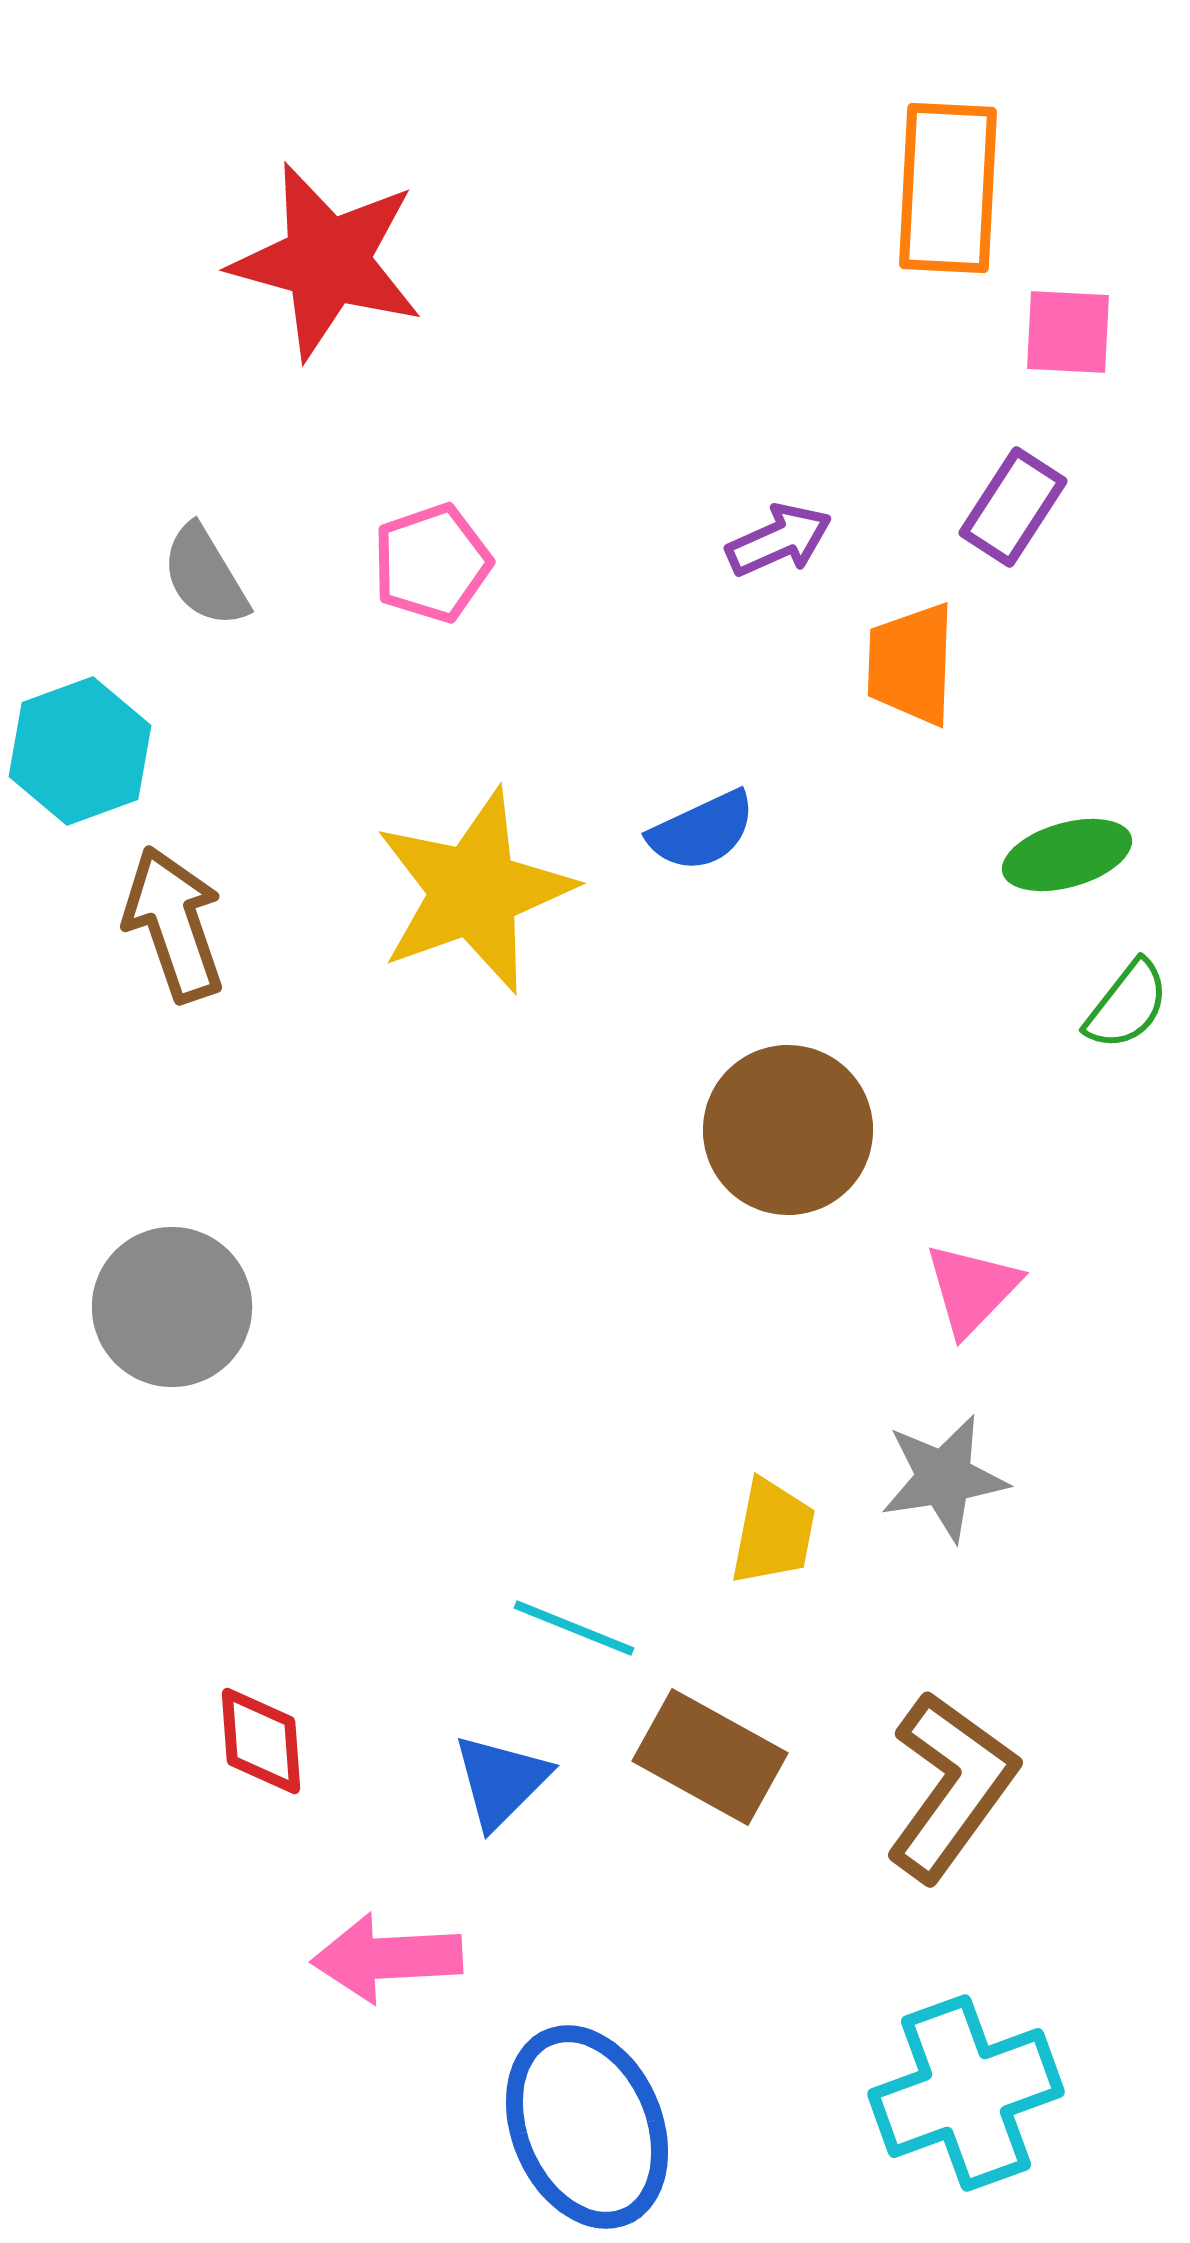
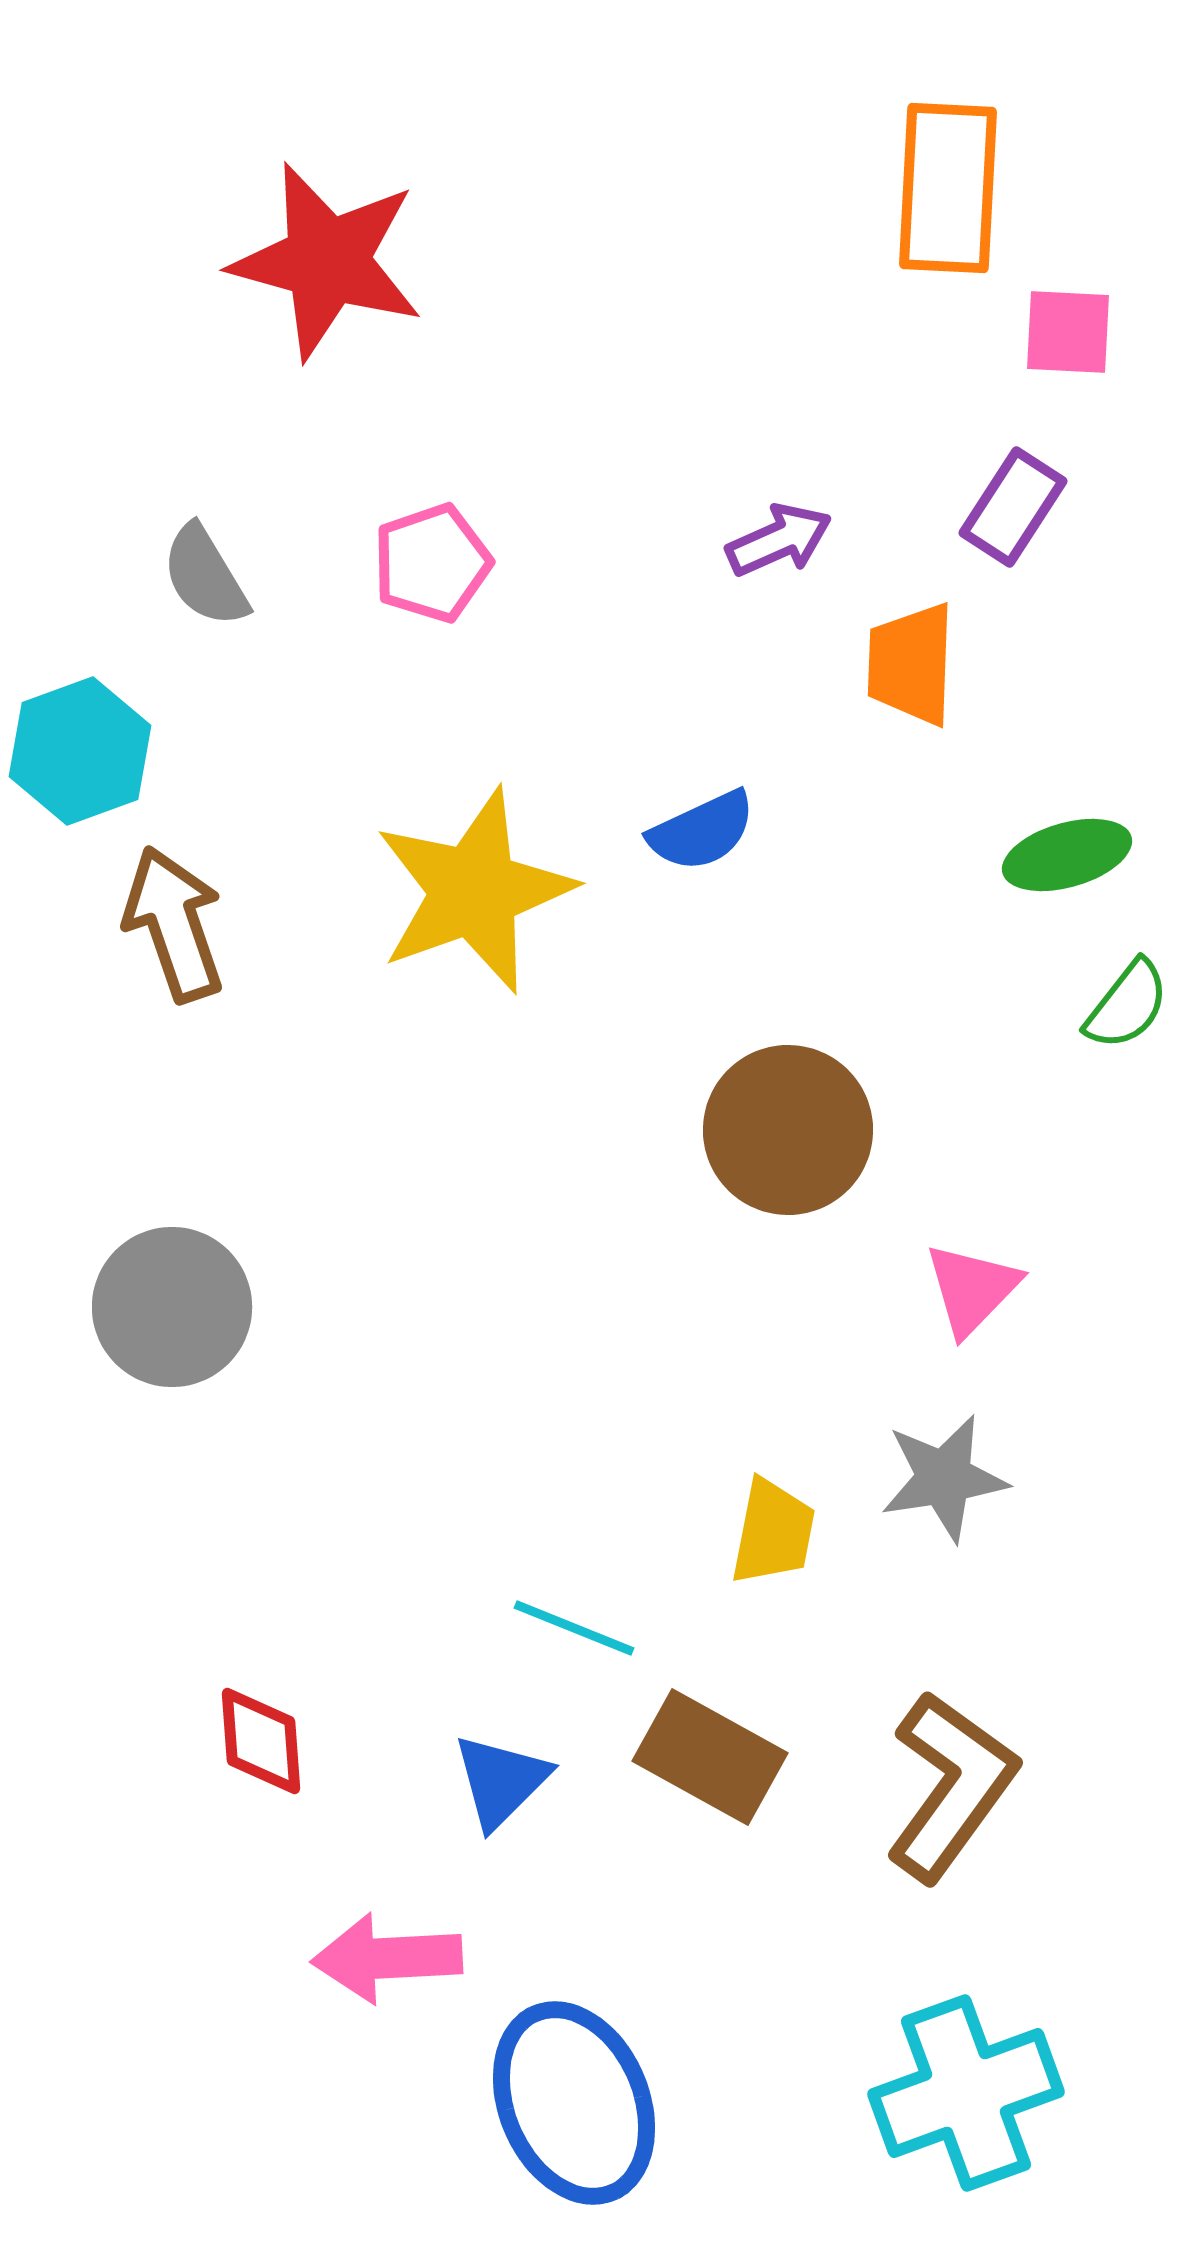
blue ellipse: moved 13 px left, 24 px up
